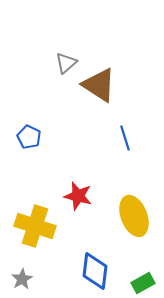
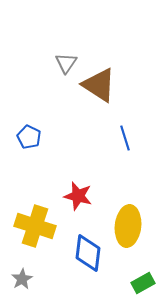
gray triangle: rotated 15 degrees counterclockwise
yellow ellipse: moved 6 px left, 10 px down; rotated 27 degrees clockwise
blue diamond: moved 7 px left, 18 px up
